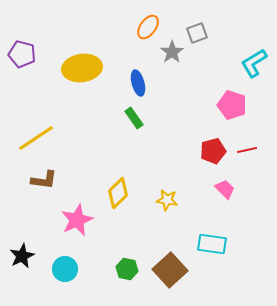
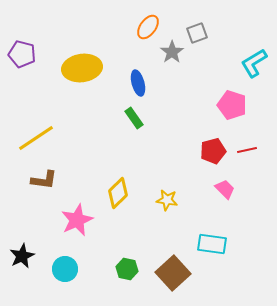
brown square: moved 3 px right, 3 px down
